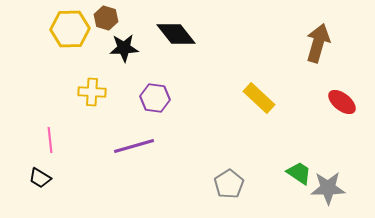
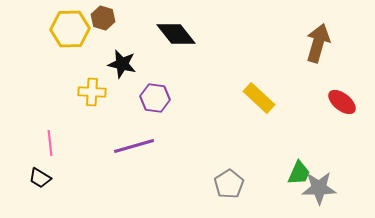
brown hexagon: moved 3 px left
black star: moved 2 px left, 16 px down; rotated 16 degrees clockwise
pink line: moved 3 px down
green trapezoid: rotated 80 degrees clockwise
gray star: moved 9 px left
